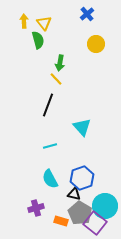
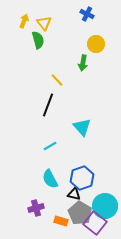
blue cross: rotated 24 degrees counterclockwise
yellow arrow: rotated 24 degrees clockwise
green arrow: moved 23 px right
yellow line: moved 1 px right, 1 px down
cyan line: rotated 16 degrees counterclockwise
